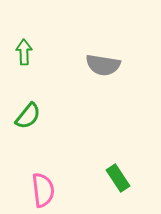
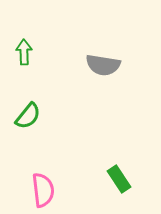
green rectangle: moved 1 px right, 1 px down
